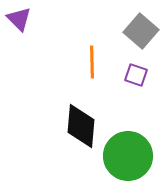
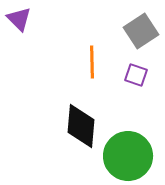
gray square: rotated 16 degrees clockwise
